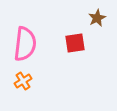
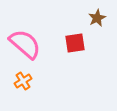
pink semicircle: rotated 56 degrees counterclockwise
